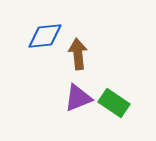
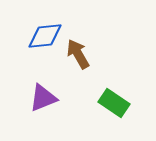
brown arrow: rotated 24 degrees counterclockwise
purple triangle: moved 35 px left
